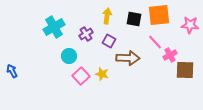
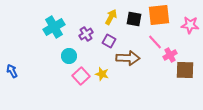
yellow arrow: moved 4 px right, 1 px down; rotated 21 degrees clockwise
